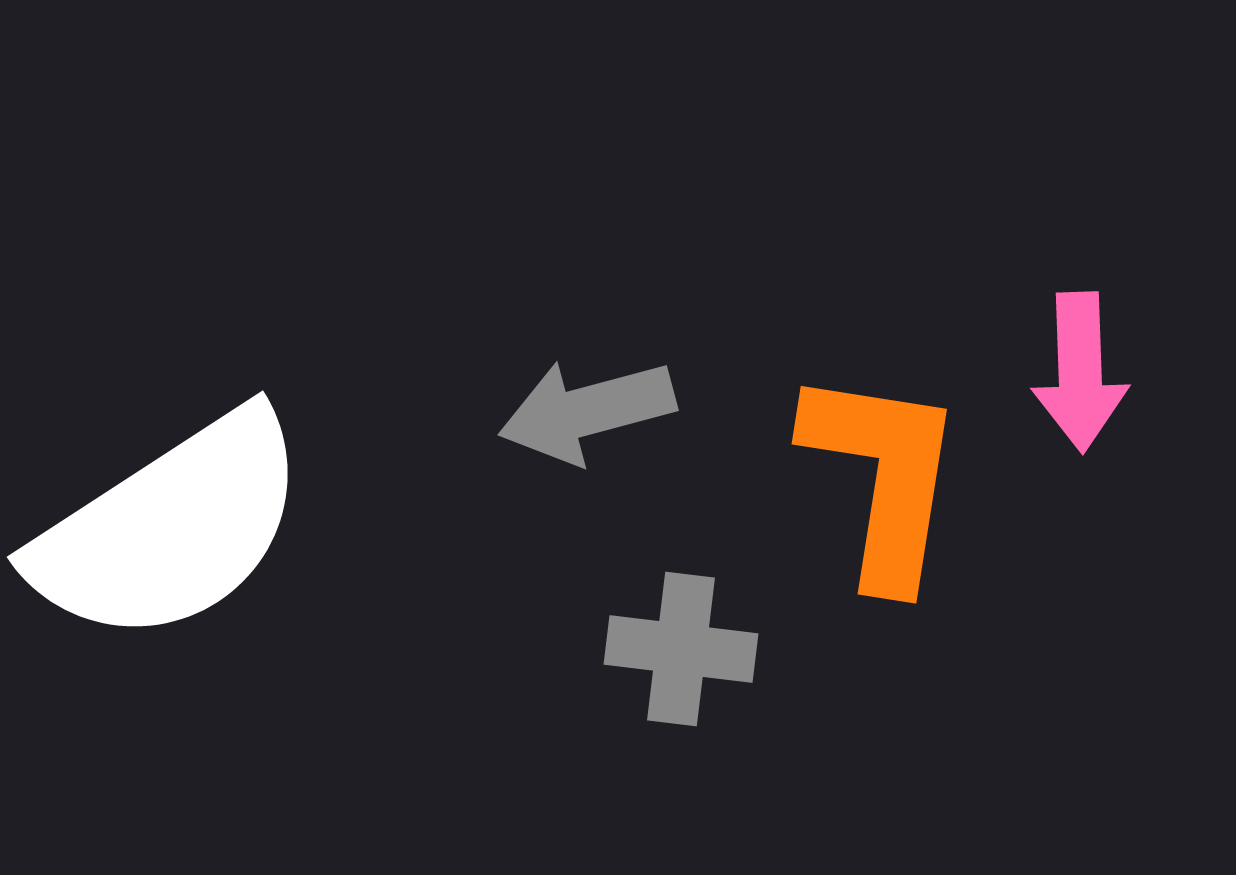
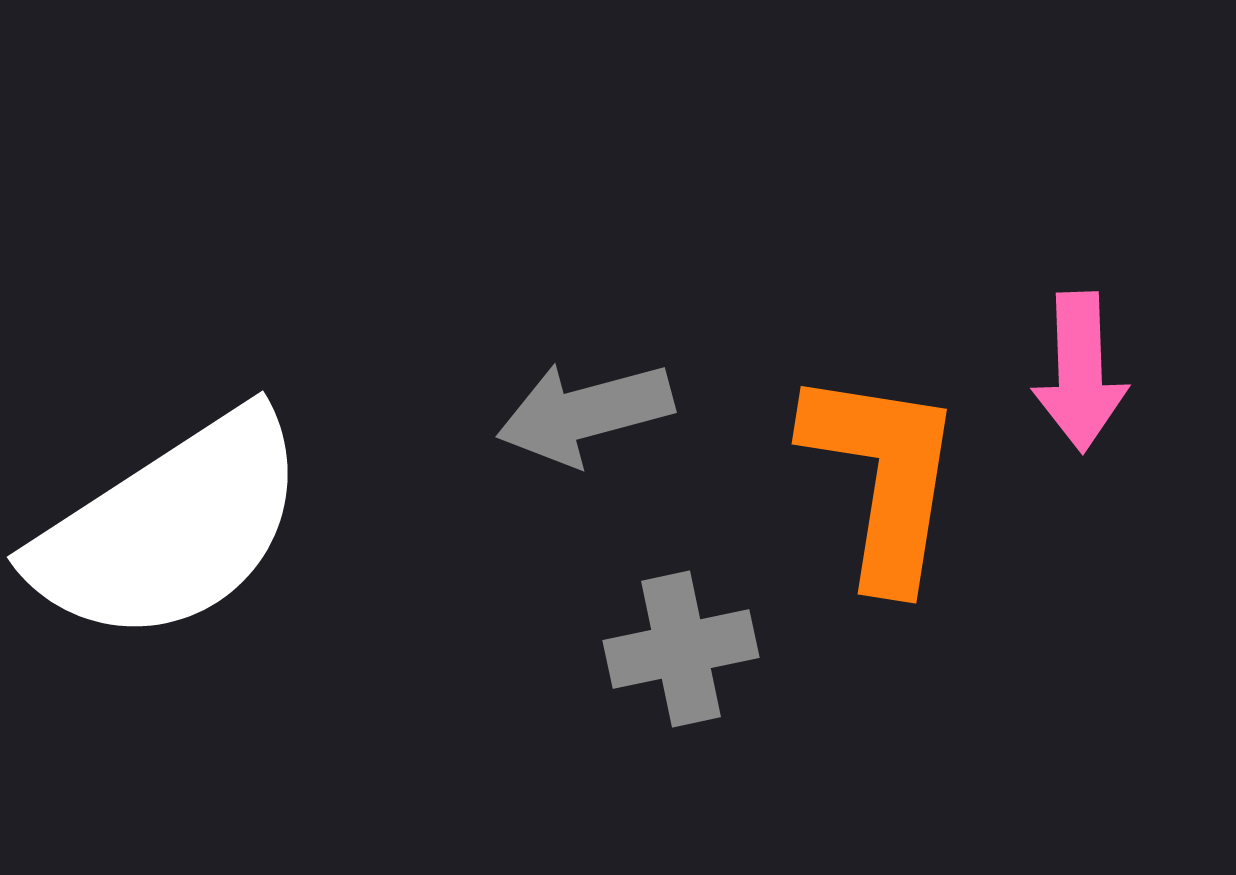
gray arrow: moved 2 px left, 2 px down
gray cross: rotated 19 degrees counterclockwise
